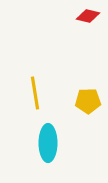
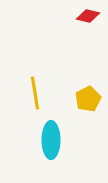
yellow pentagon: moved 2 px up; rotated 25 degrees counterclockwise
cyan ellipse: moved 3 px right, 3 px up
